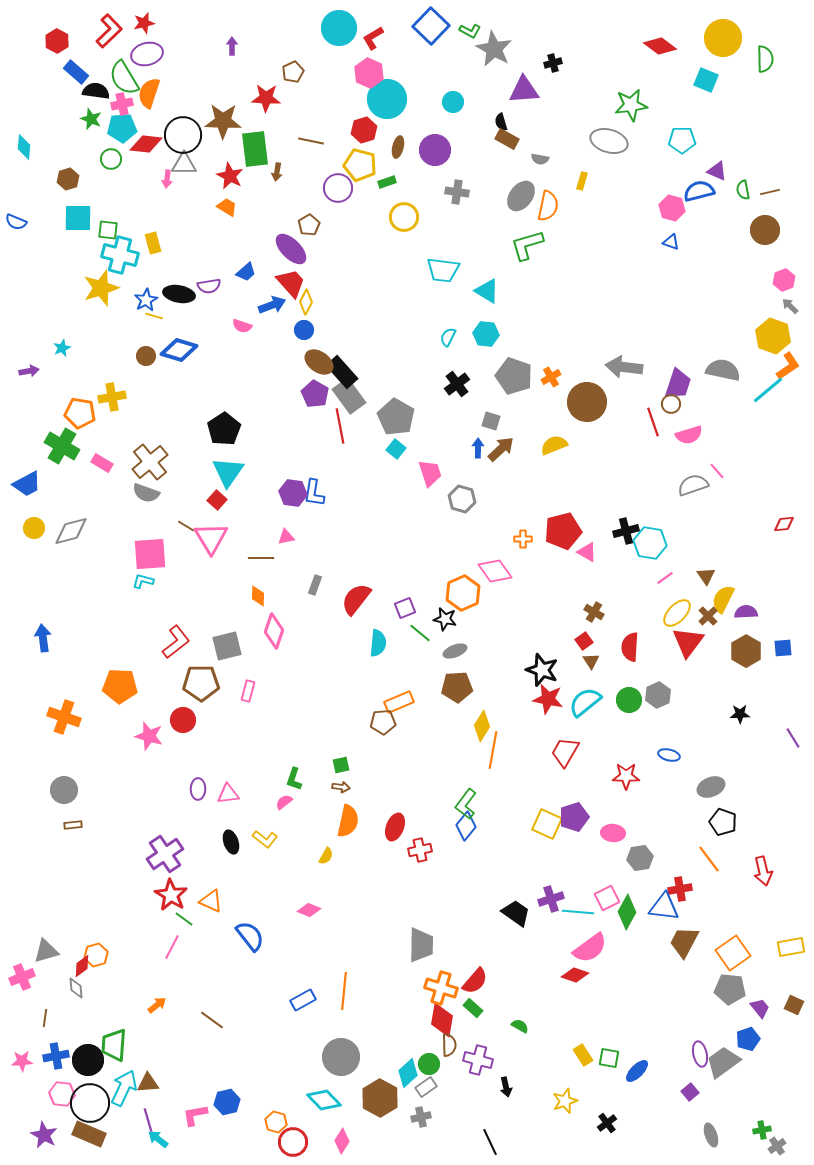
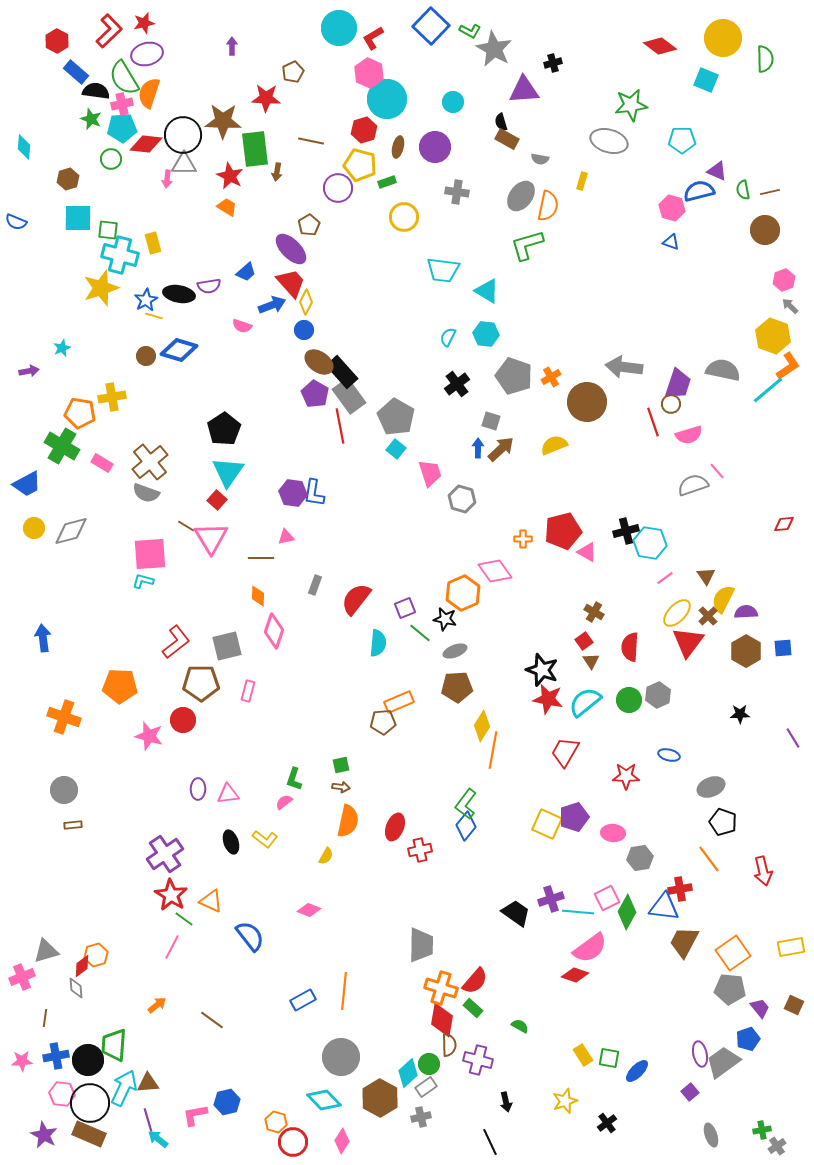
purple circle at (435, 150): moved 3 px up
black arrow at (506, 1087): moved 15 px down
